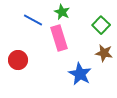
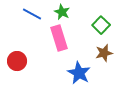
blue line: moved 1 px left, 6 px up
brown star: rotated 24 degrees counterclockwise
red circle: moved 1 px left, 1 px down
blue star: moved 1 px left, 1 px up
